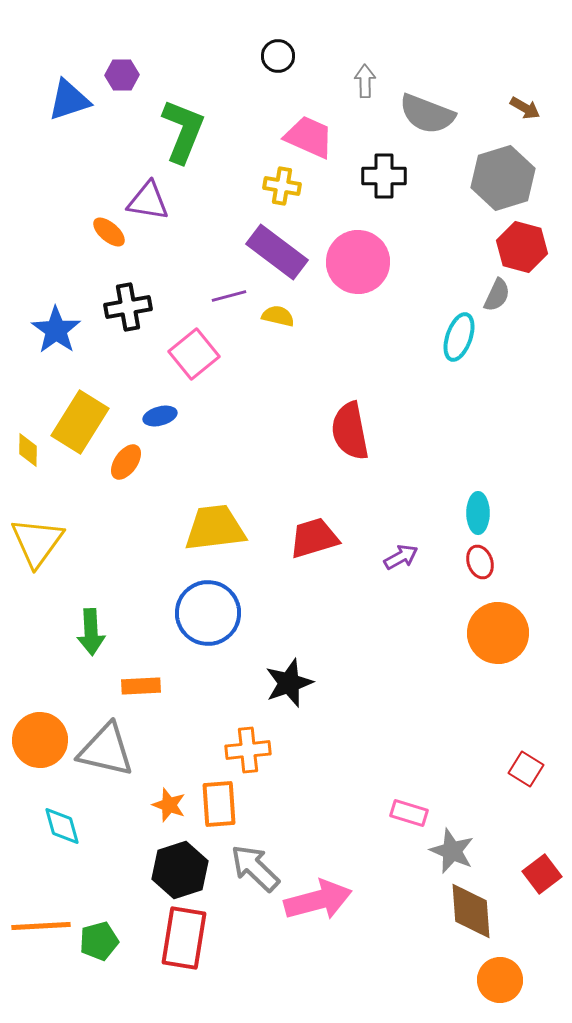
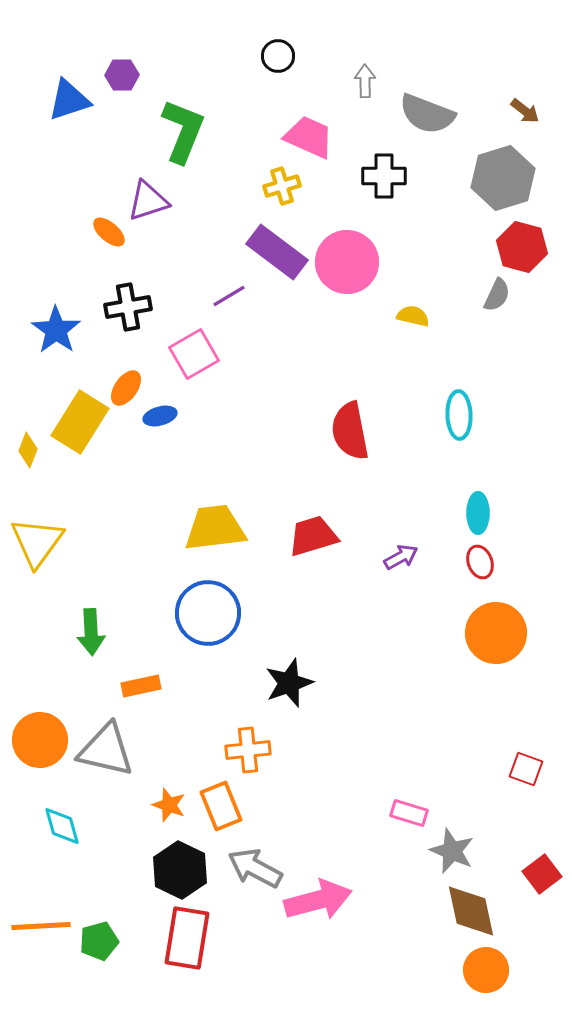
brown arrow at (525, 108): moved 3 px down; rotated 8 degrees clockwise
yellow cross at (282, 186): rotated 27 degrees counterclockwise
purple triangle at (148, 201): rotated 27 degrees counterclockwise
pink circle at (358, 262): moved 11 px left
purple line at (229, 296): rotated 16 degrees counterclockwise
yellow semicircle at (278, 316): moved 135 px right
cyan ellipse at (459, 337): moved 78 px down; rotated 21 degrees counterclockwise
pink square at (194, 354): rotated 9 degrees clockwise
yellow diamond at (28, 450): rotated 20 degrees clockwise
orange ellipse at (126, 462): moved 74 px up
red trapezoid at (314, 538): moved 1 px left, 2 px up
orange circle at (498, 633): moved 2 px left
orange rectangle at (141, 686): rotated 9 degrees counterclockwise
red square at (526, 769): rotated 12 degrees counterclockwise
orange rectangle at (219, 804): moved 2 px right, 2 px down; rotated 18 degrees counterclockwise
gray arrow at (255, 868): rotated 16 degrees counterclockwise
black hexagon at (180, 870): rotated 16 degrees counterclockwise
brown diamond at (471, 911): rotated 8 degrees counterclockwise
red rectangle at (184, 938): moved 3 px right
orange circle at (500, 980): moved 14 px left, 10 px up
